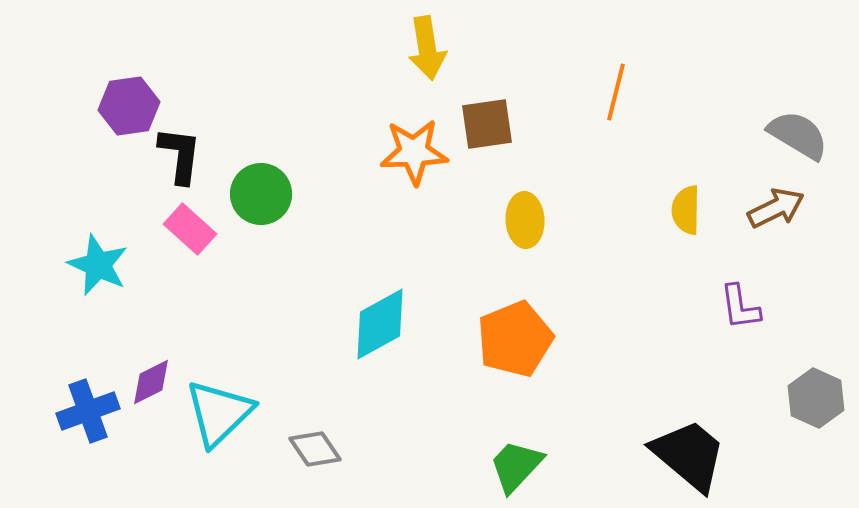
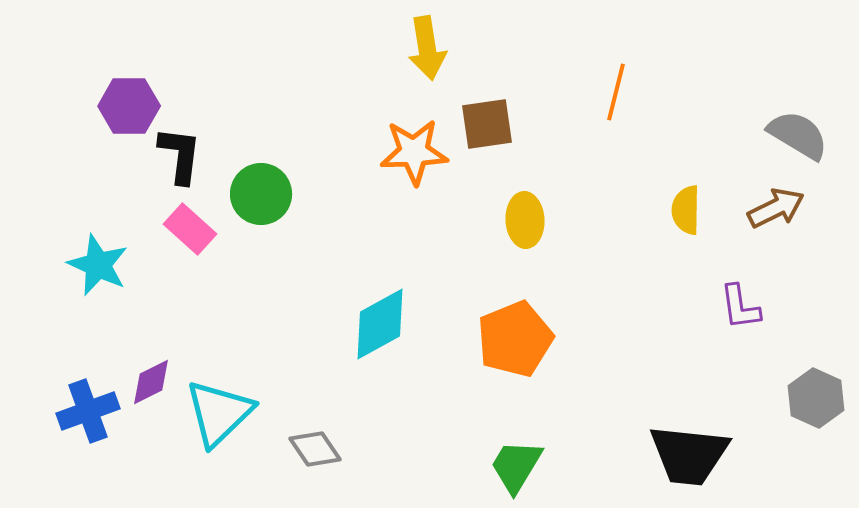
purple hexagon: rotated 8 degrees clockwise
black trapezoid: rotated 146 degrees clockwise
green trapezoid: rotated 12 degrees counterclockwise
